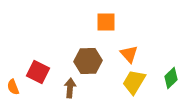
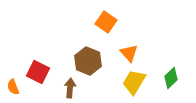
orange square: rotated 35 degrees clockwise
orange triangle: moved 1 px up
brown hexagon: rotated 24 degrees clockwise
